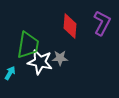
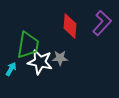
purple L-shape: rotated 15 degrees clockwise
cyan arrow: moved 1 px right, 4 px up
